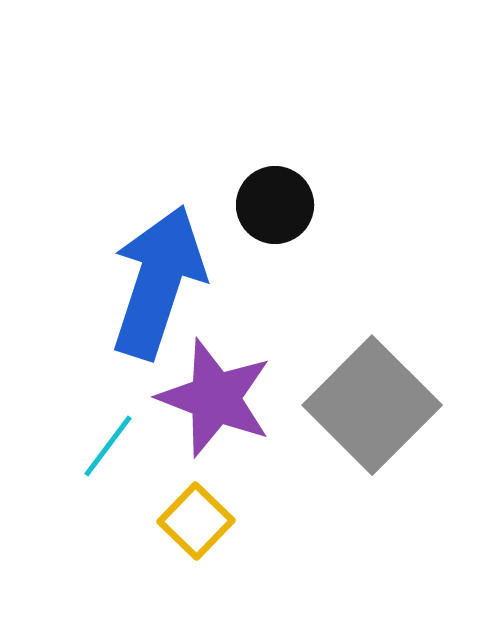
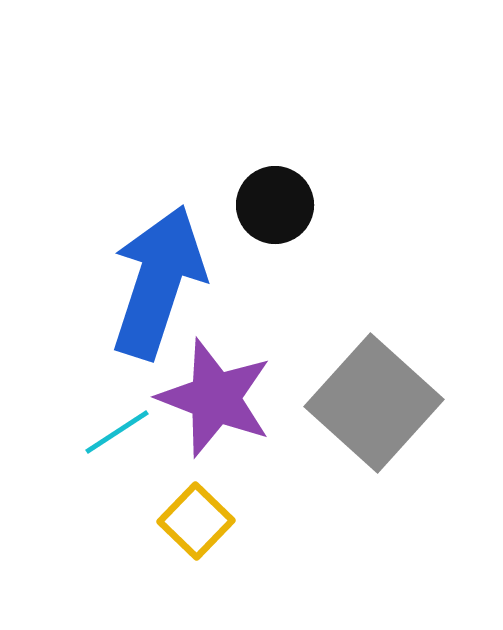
gray square: moved 2 px right, 2 px up; rotated 3 degrees counterclockwise
cyan line: moved 9 px right, 14 px up; rotated 20 degrees clockwise
